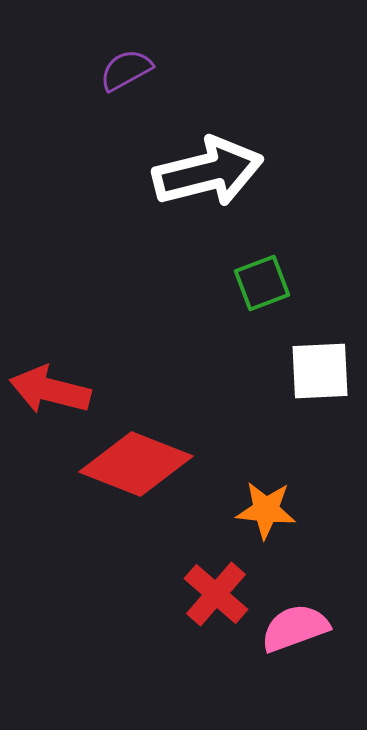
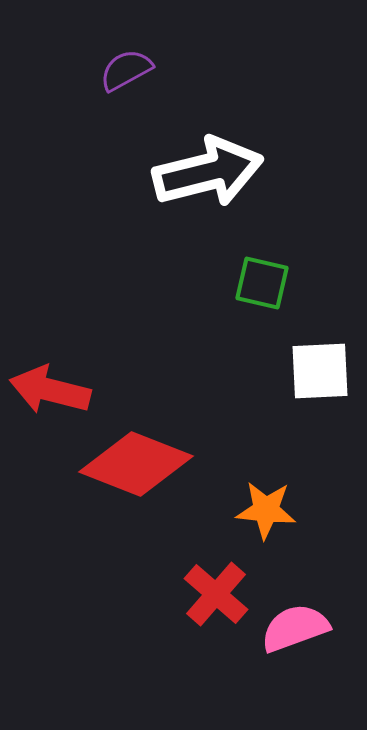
green square: rotated 34 degrees clockwise
